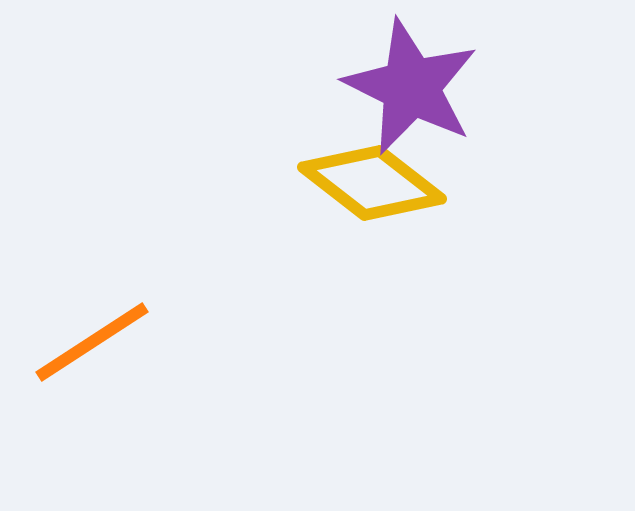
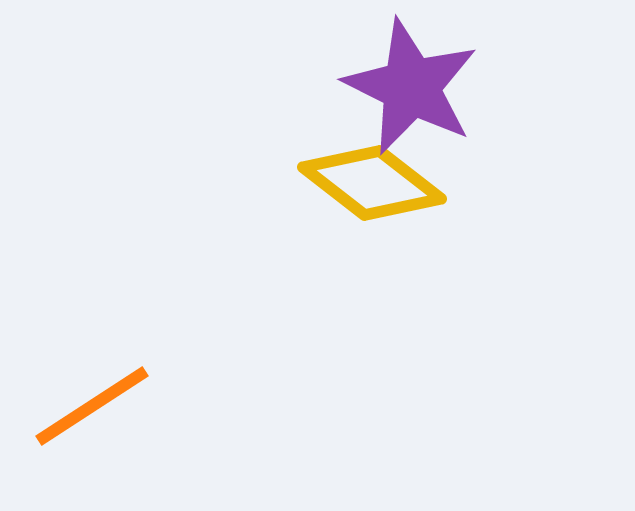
orange line: moved 64 px down
